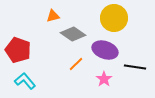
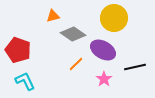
purple ellipse: moved 2 px left; rotated 10 degrees clockwise
black line: rotated 20 degrees counterclockwise
cyan L-shape: rotated 15 degrees clockwise
